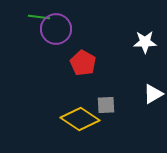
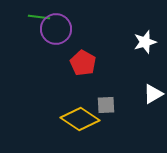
white star: rotated 15 degrees counterclockwise
